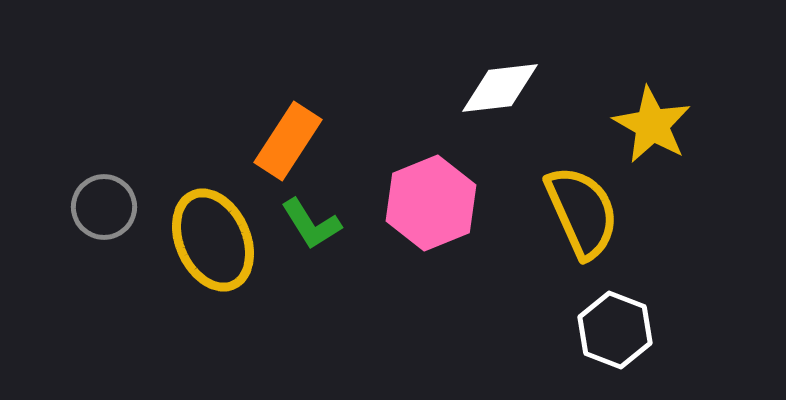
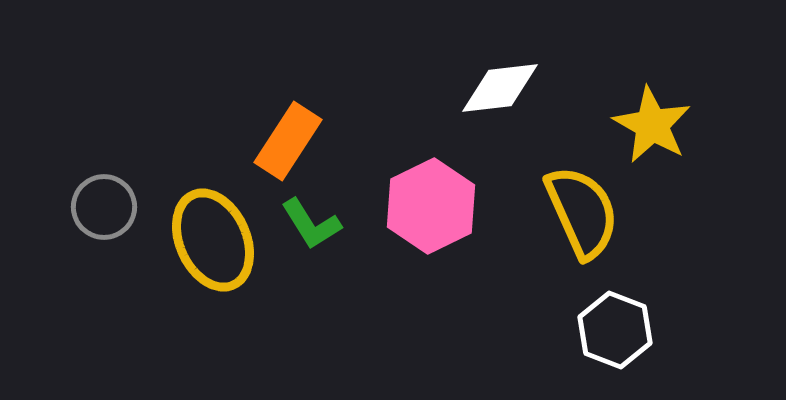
pink hexagon: moved 3 px down; rotated 4 degrees counterclockwise
